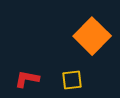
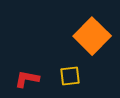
yellow square: moved 2 px left, 4 px up
